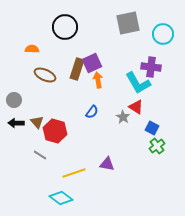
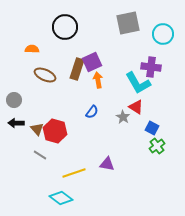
purple square: moved 1 px up
brown triangle: moved 7 px down
